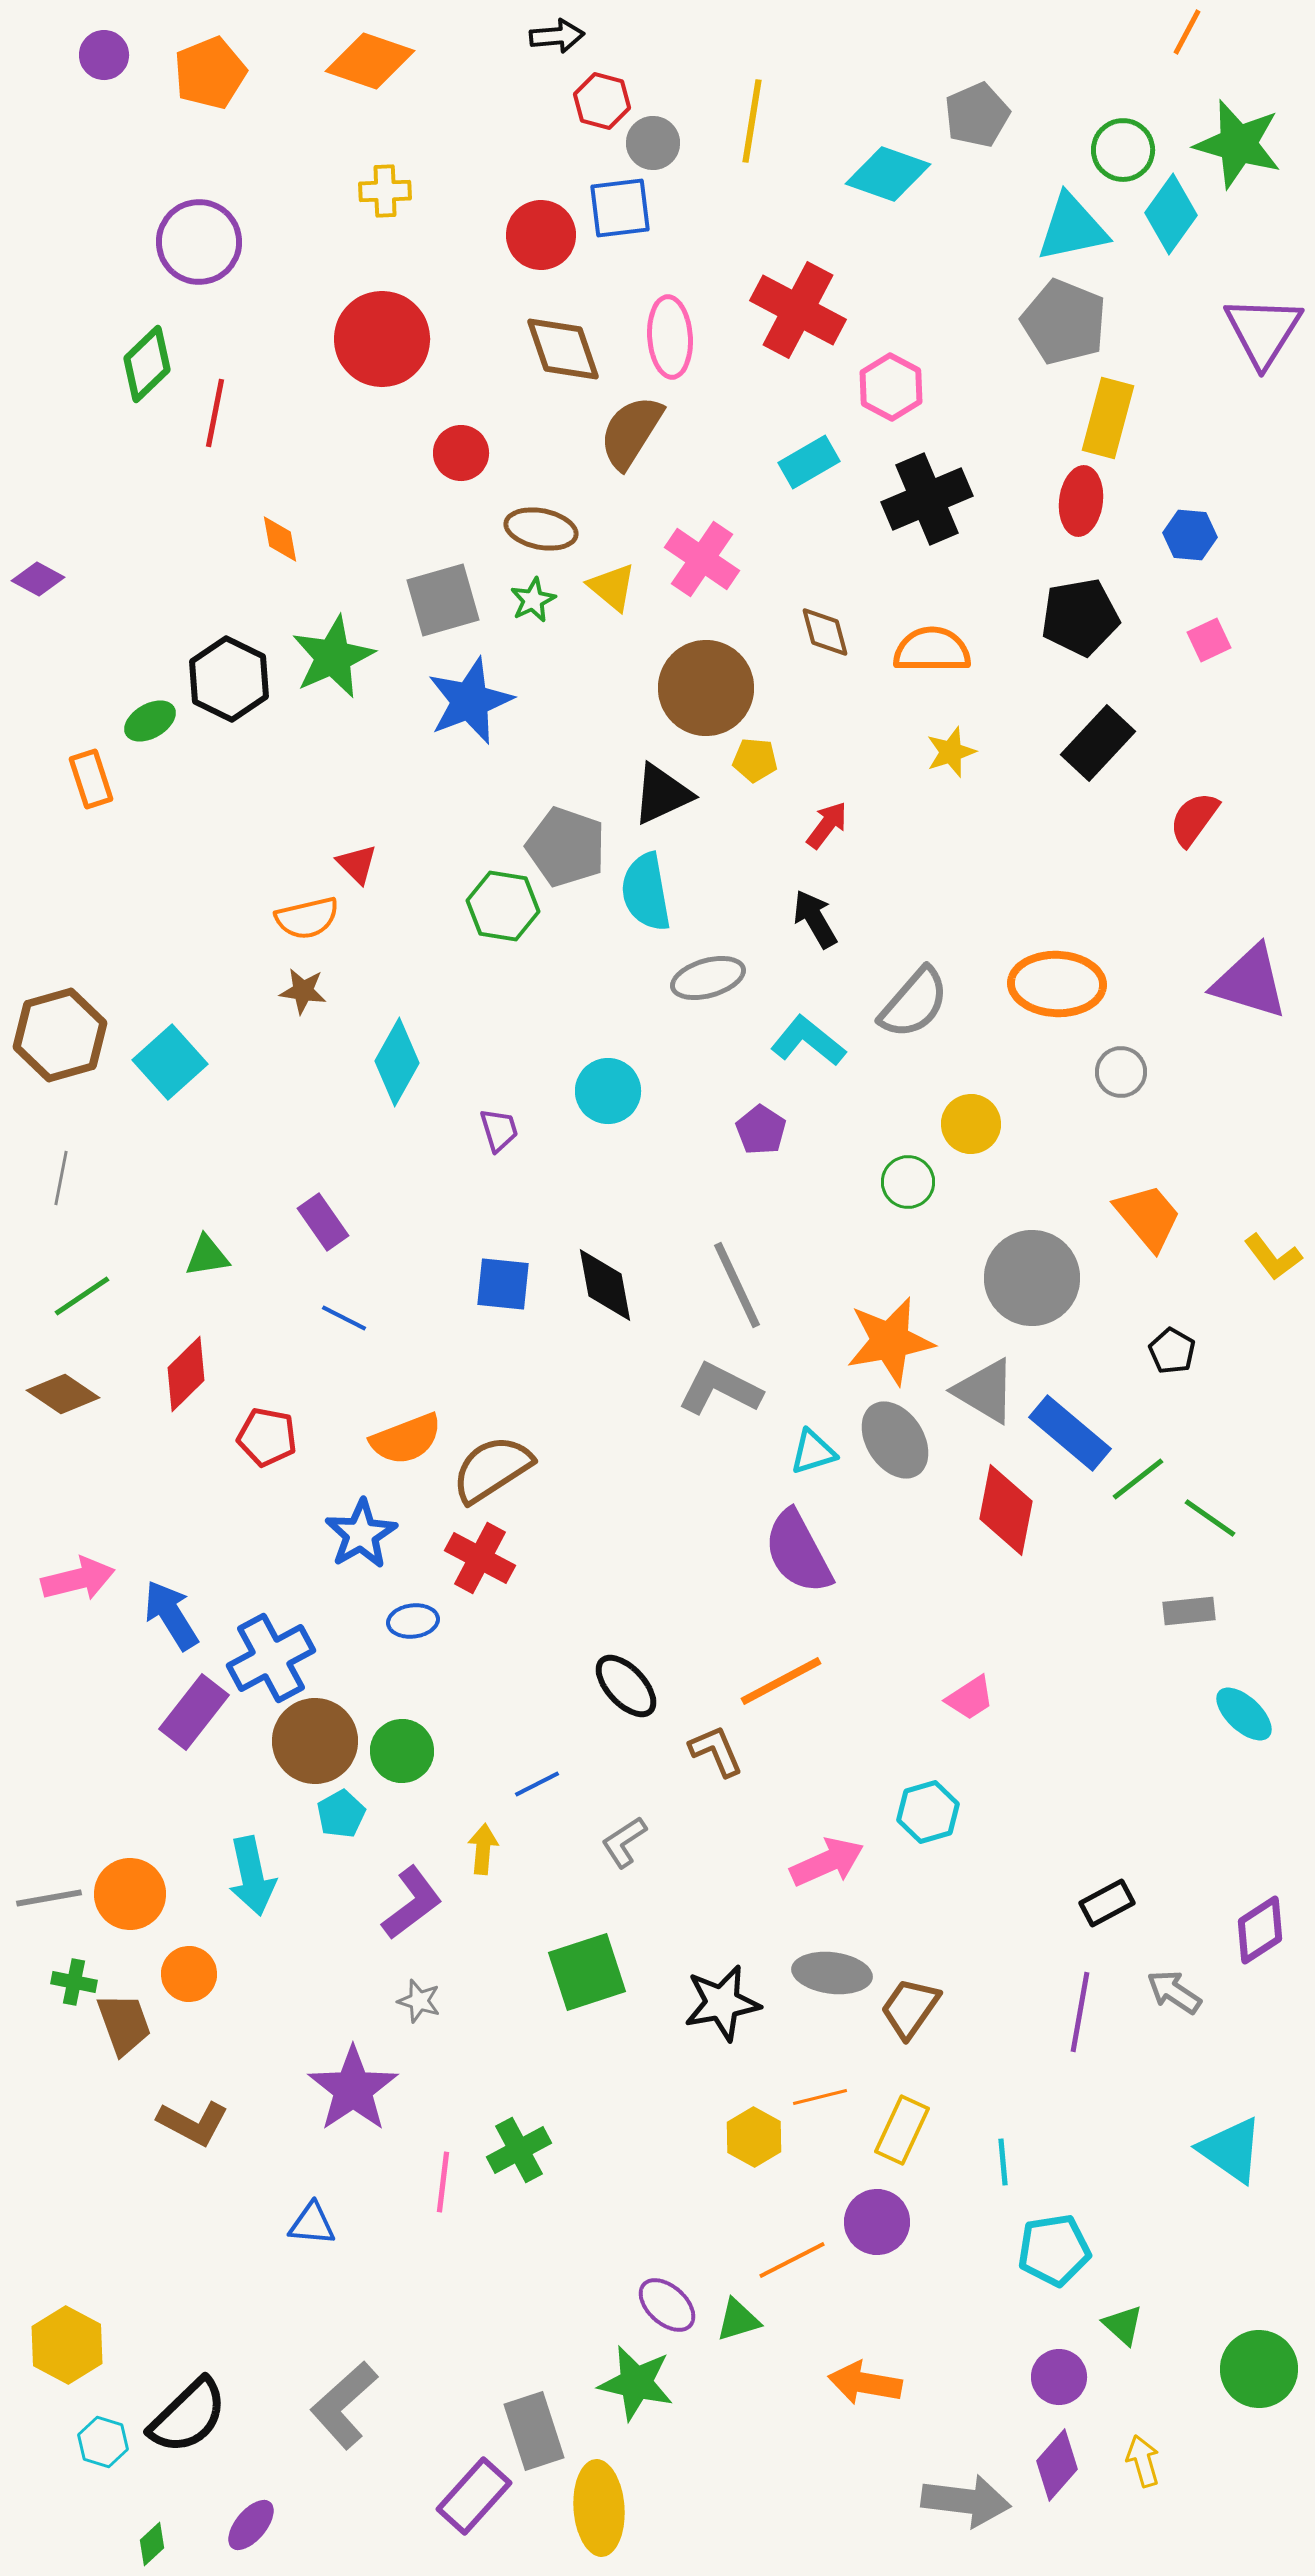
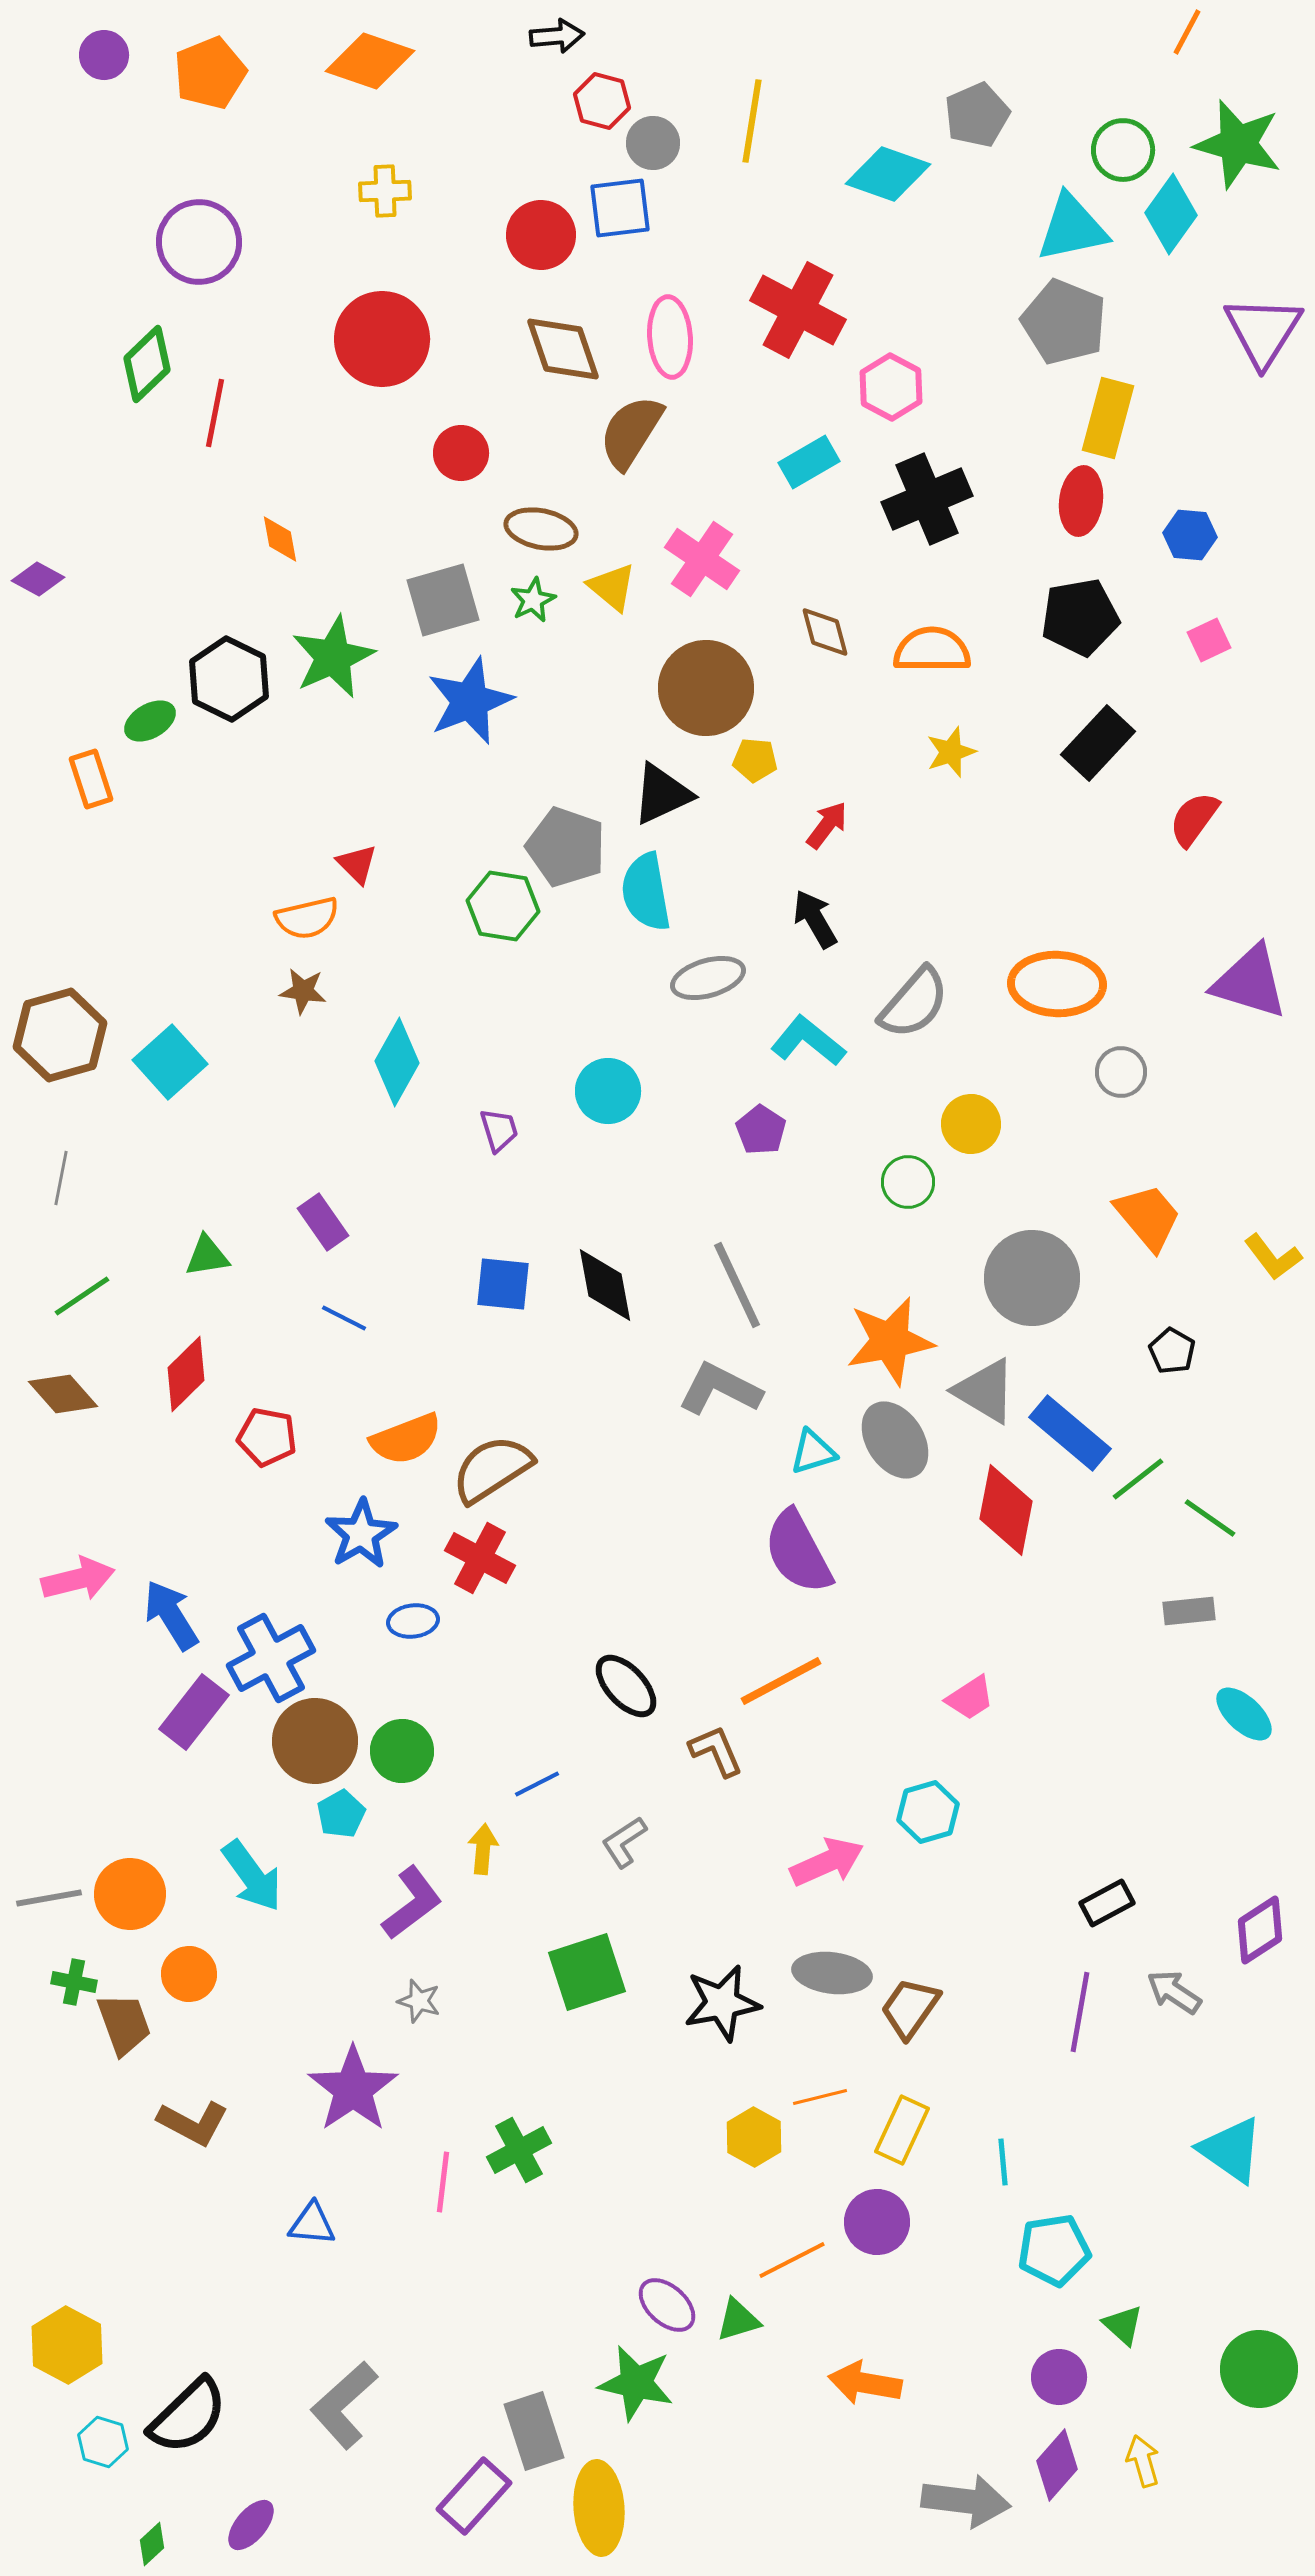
brown diamond at (63, 1394): rotated 14 degrees clockwise
cyan arrow at (252, 1876): rotated 24 degrees counterclockwise
